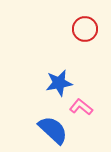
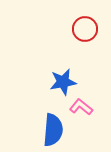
blue star: moved 4 px right, 1 px up
blue semicircle: rotated 52 degrees clockwise
